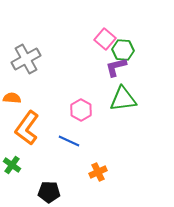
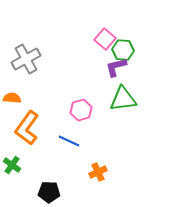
pink hexagon: rotated 15 degrees clockwise
